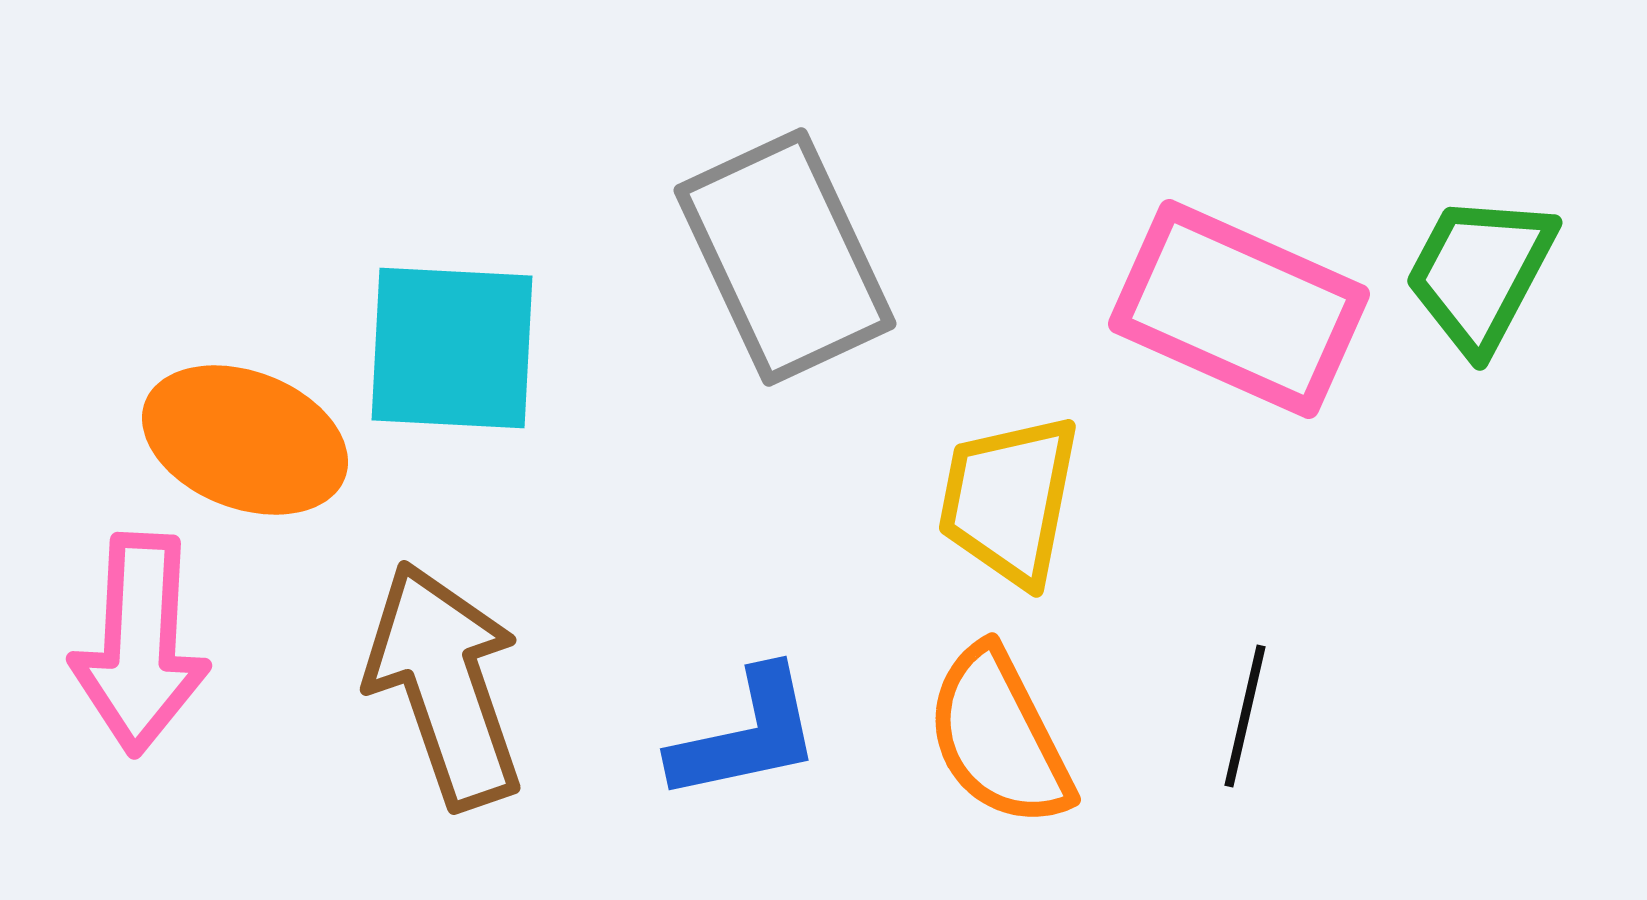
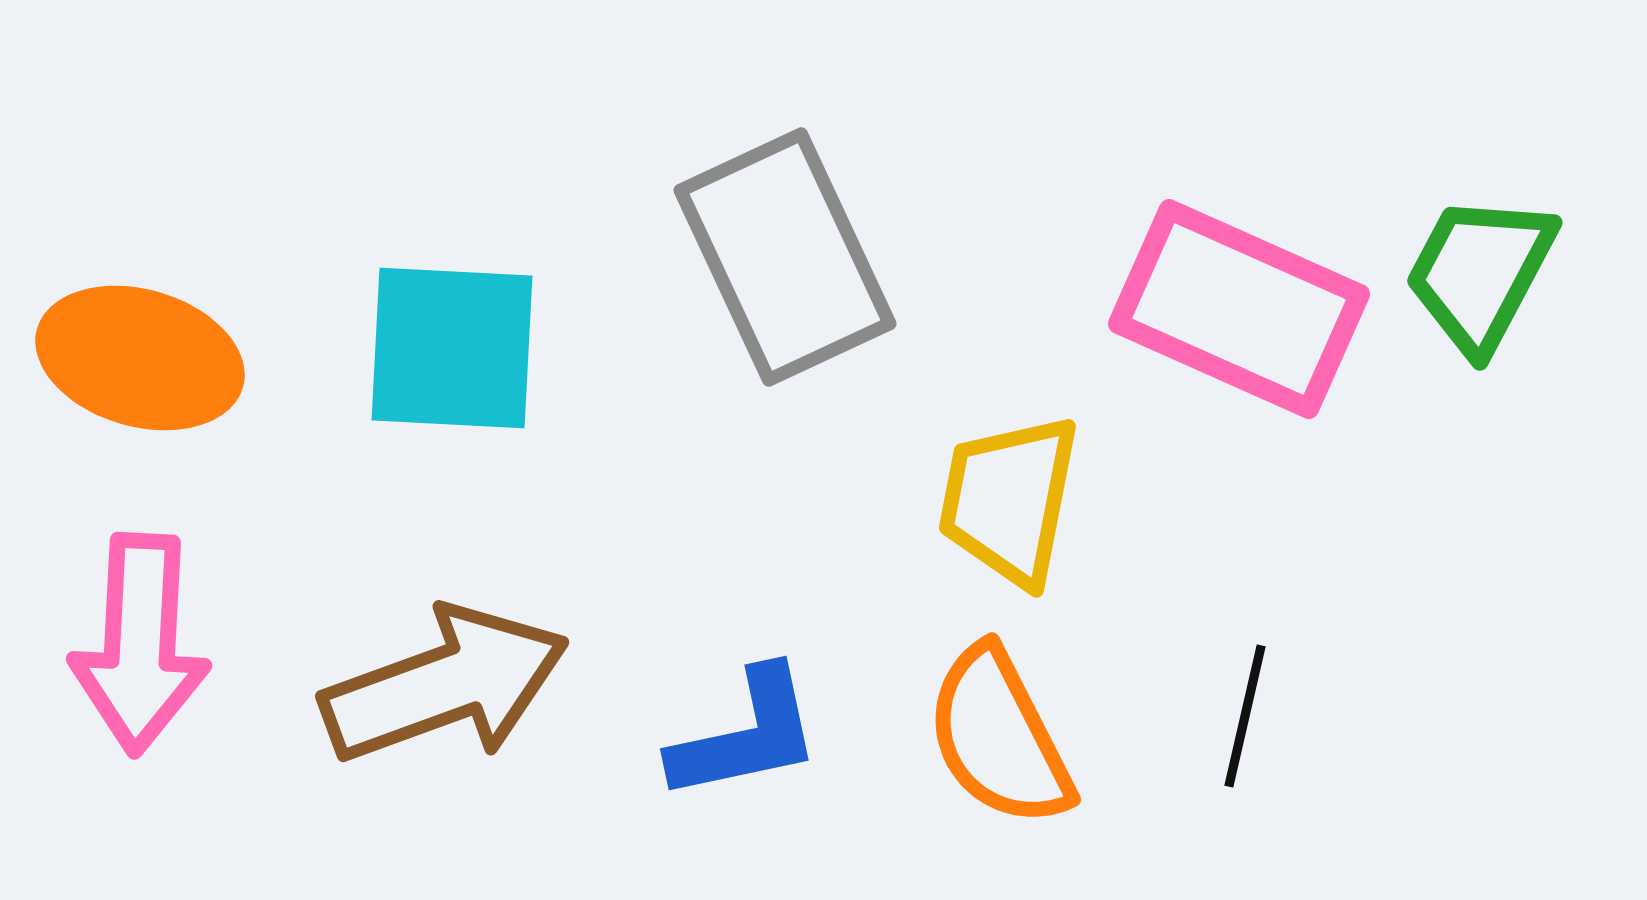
orange ellipse: moved 105 px left, 82 px up; rotated 5 degrees counterclockwise
brown arrow: rotated 89 degrees clockwise
